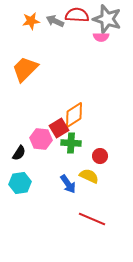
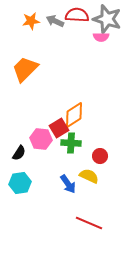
red line: moved 3 px left, 4 px down
